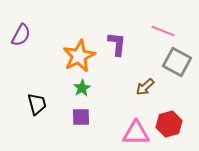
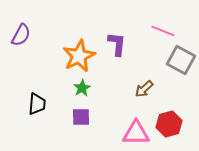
gray square: moved 4 px right, 2 px up
brown arrow: moved 1 px left, 2 px down
black trapezoid: rotated 20 degrees clockwise
